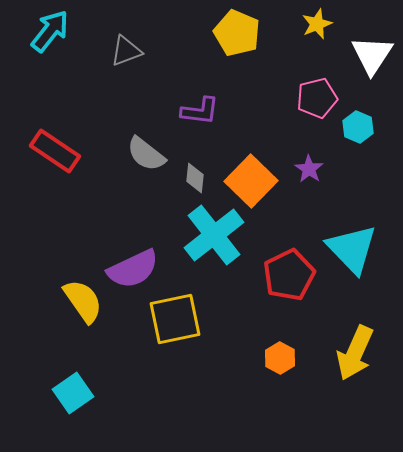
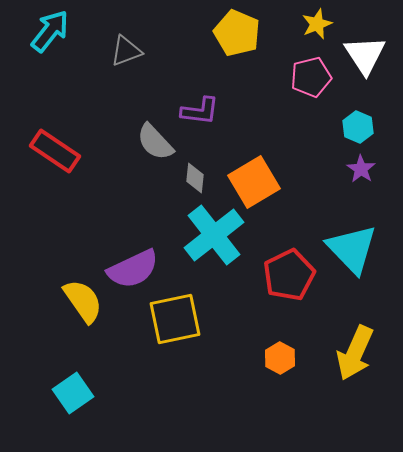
white triangle: moved 7 px left; rotated 6 degrees counterclockwise
pink pentagon: moved 6 px left, 21 px up
gray semicircle: moved 9 px right, 12 px up; rotated 9 degrees clockwise
purple star: moved 52 px right
orange square: moved 3 px right, 1 px down; rotated 15 degrees clockwise
